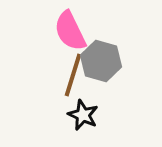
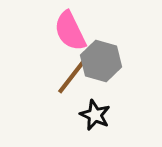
brown line: rotated 21 degrees clockwise
black star: moved 12 px right
